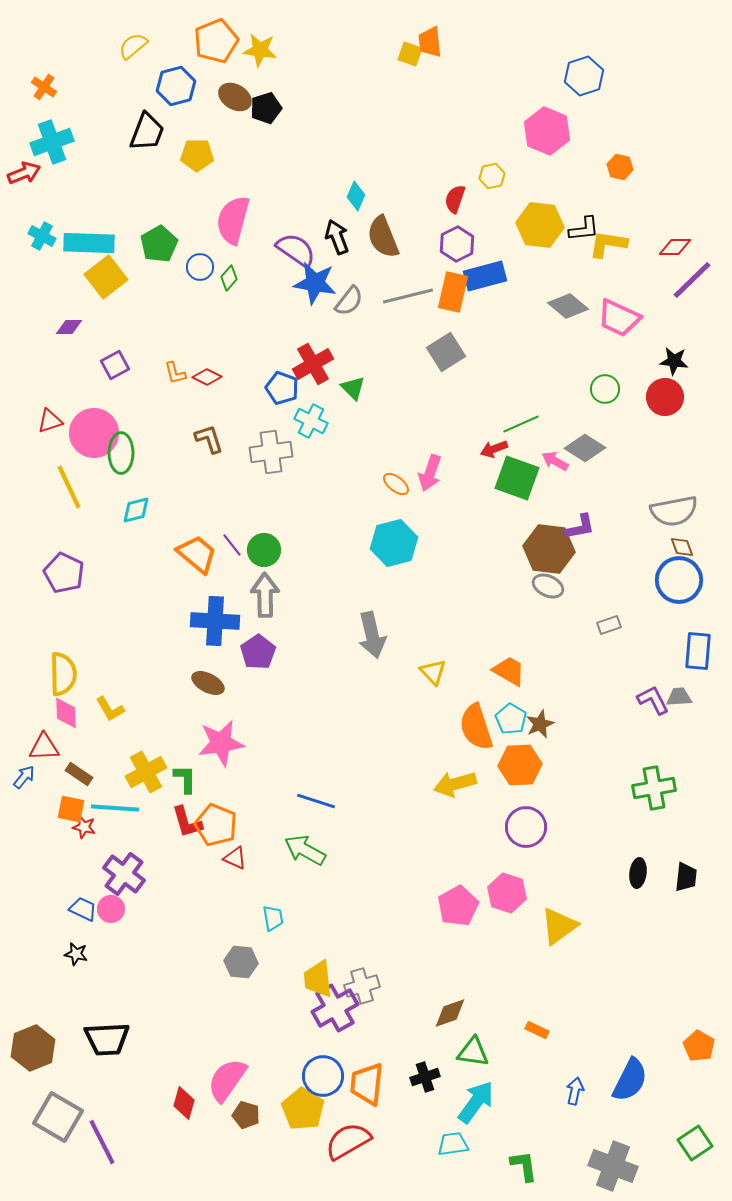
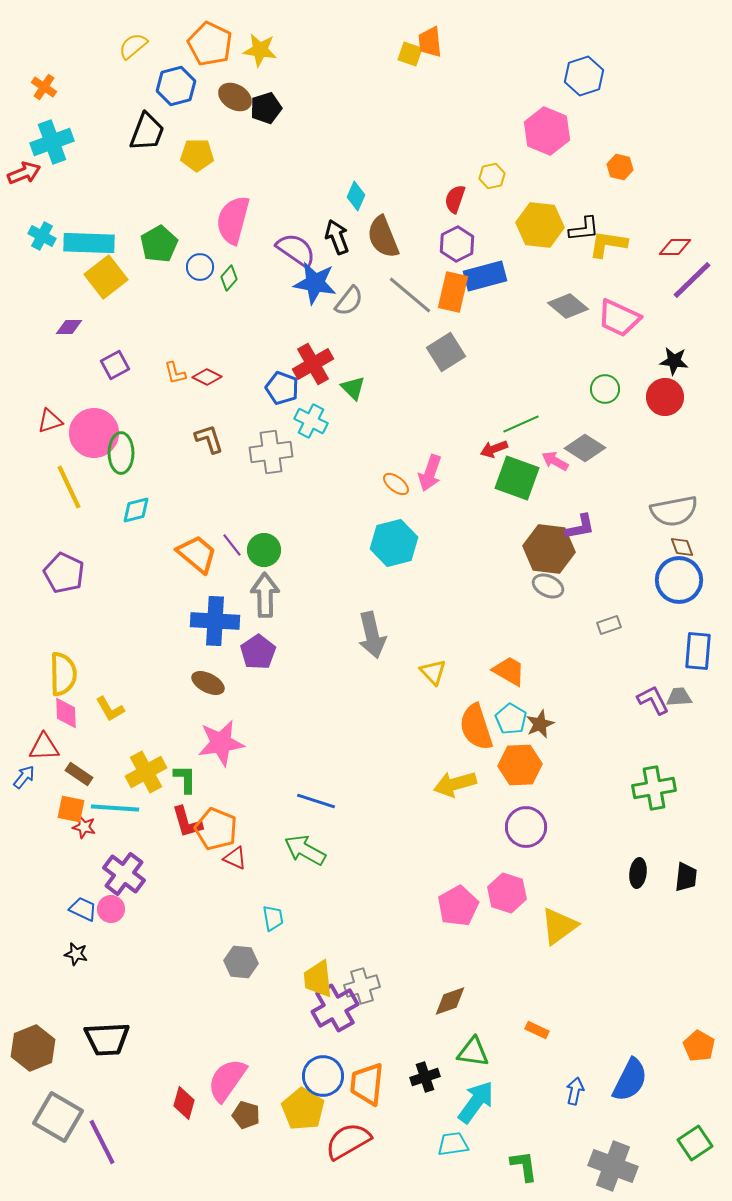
orange pentagon at (216, 41): moved 6 px left, 3 px down; rotated 24 degrees counterclockwise
gray line at (408, 296): moved 2 px right, 1 px up; rotated 54 degrees clockwise
orange pentagon at (216, 825): moved 4 px down
brown diamond at (450, 1013): moved 12 px up
